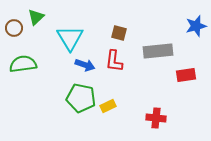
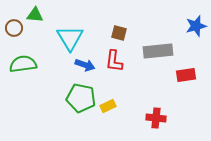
green triangle: moved 1 px left, 2 px up; rotated 48 degrees clockwise
